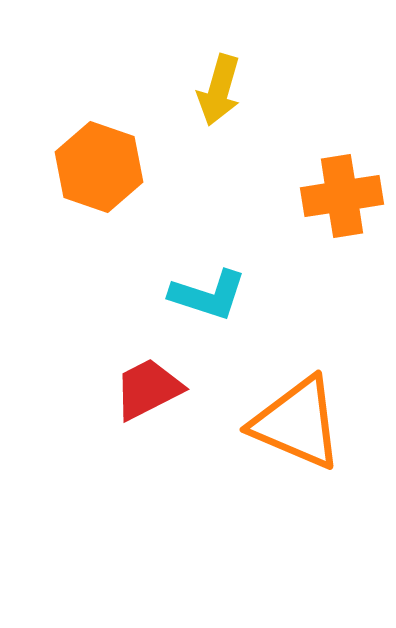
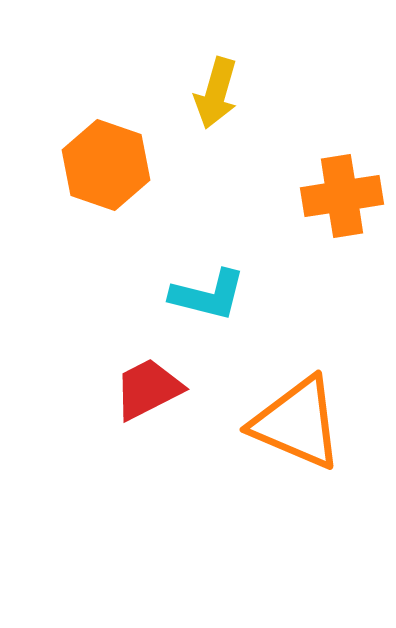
yellow arrow: moved 3 px left, 3 px down
orange hexagon: moved 7 px right, 2 px up
cyan L-shape: rotated 4 degrees counterclockwise
